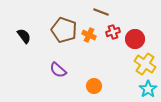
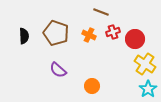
brown pentagon: moved 8 px left, 3 px down
black semicircle: rotated 35 degrees clockwise
orange circle: moved 2 px left
